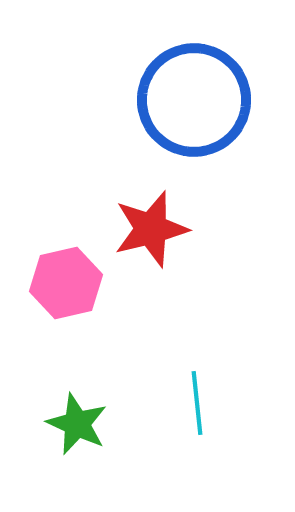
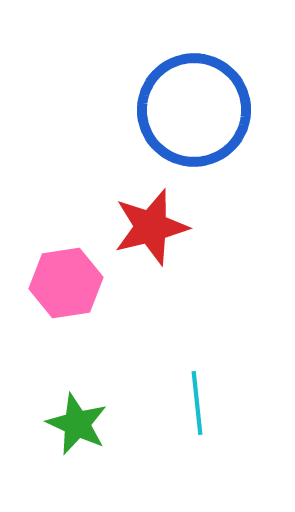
blue circle: moved 10 px down
red star: moved 2 px up
pink hexagon: rotated 4 degrees clockwise
